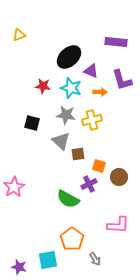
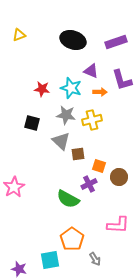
purple rectangle: rotated 25 degrees counterclockwise
black ellipse: moved 4 px right, 17 px up; rotated 60 degrees clockwise
red star: moved 1 px left, 3 px down
cyan square: moved 2 px right
purple star: moved 2 px down
